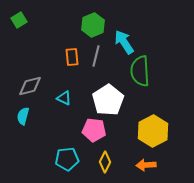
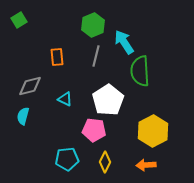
orange rectangle: moved 15 px left
cyan triangle: moved 1 px right, 1 px down
